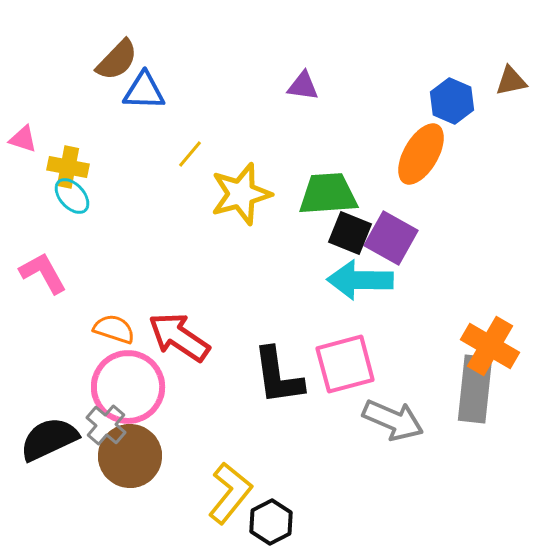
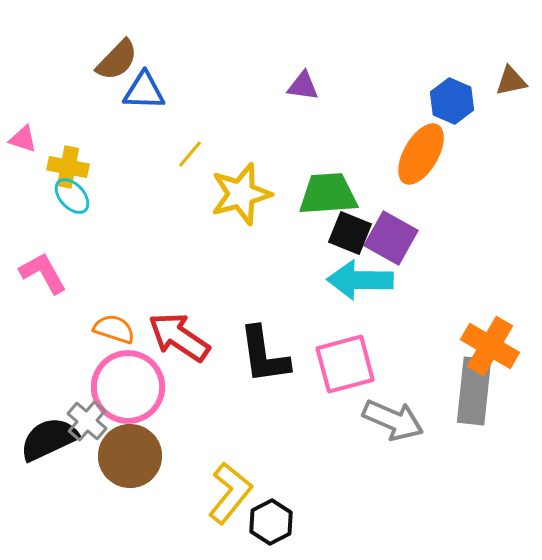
black L-shape: moved 14 px left, 21 px up
gray rectangle: moved 1 px left, 2 px down
gray cross: moved 19 px left, 4 px up
